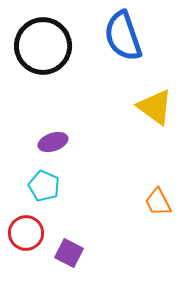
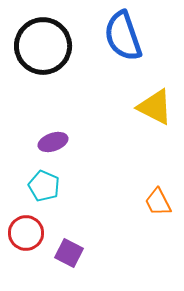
yellow triangle: rotated 9 degrees counterclockwise
